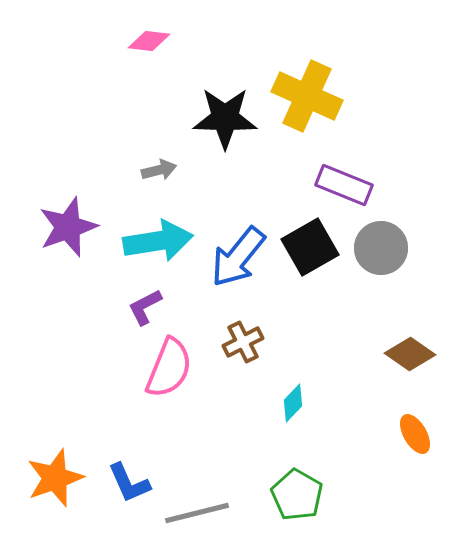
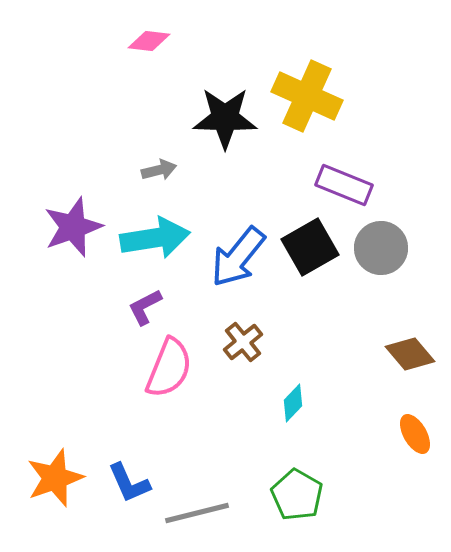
purple star: moved 5 px right
cyan arrow: moved 3 px left, 3 px up
brown cross: rotated 12 degrees counterclockwise
brown diamond: rotated 15 degrees clockwise
